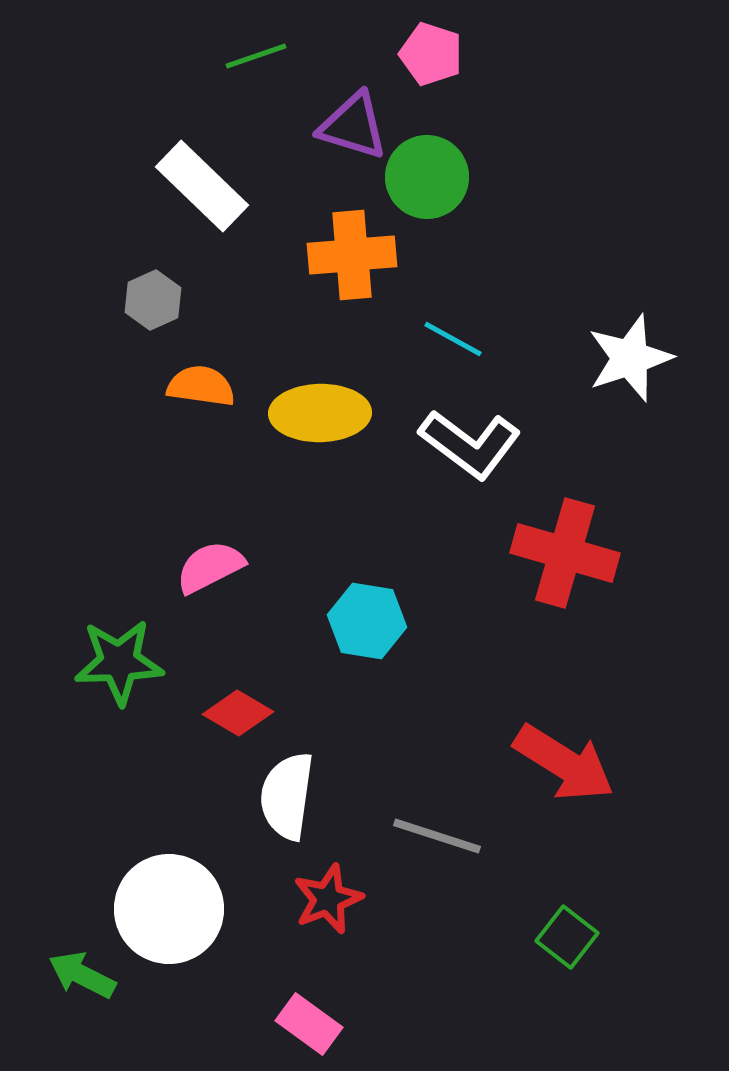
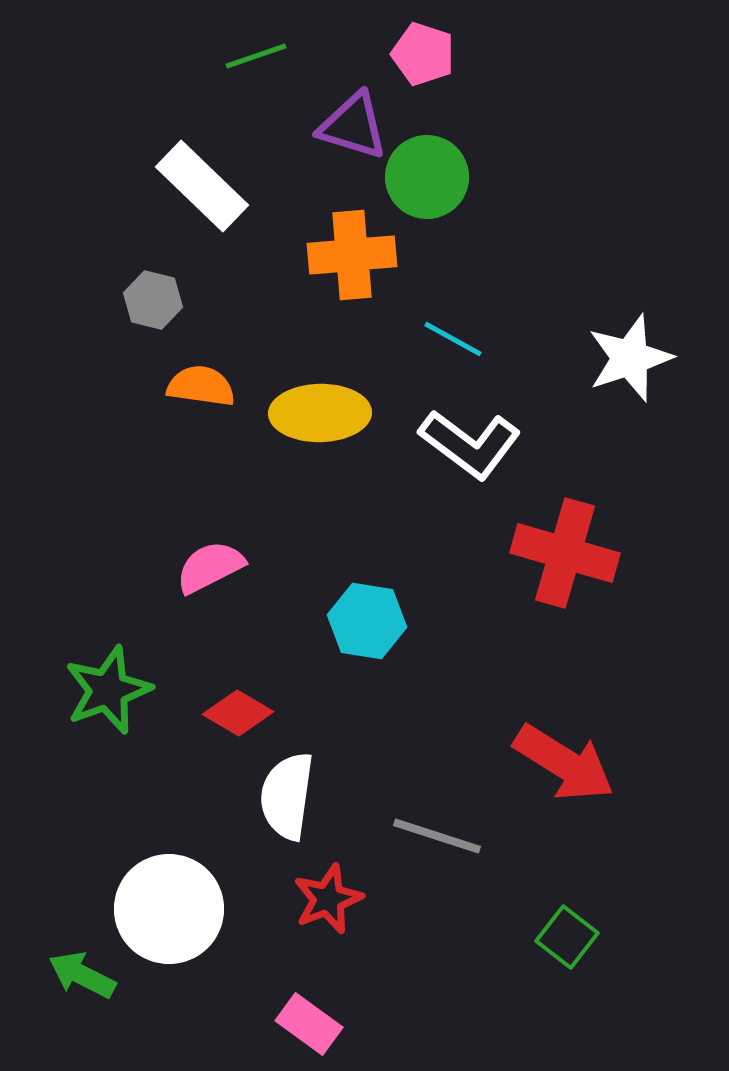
pink pentagon: moved 8 px left
gray hexagon: rotated 22 degrees counterclockwise
green star: moved 11 px left, 28 px down; rotated 18 degrees counterclockwise
